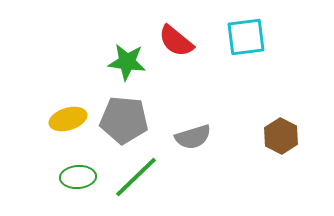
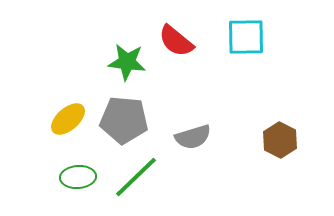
cyan square: rotated 6 degrees clockwise
yellow ellipse: rotated 24 degrees counterclockwise
brown hexagon: moved 1 px left, 4 px down
